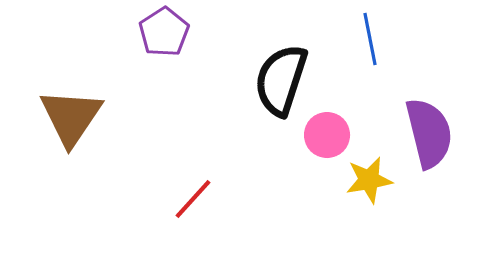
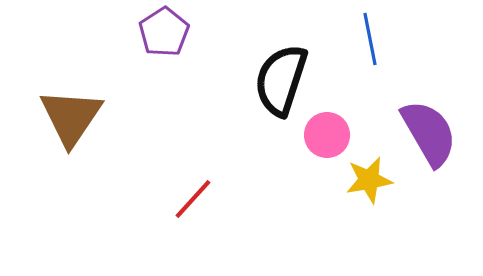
purple semicircle: rotated 16 degrees counterclockwise
